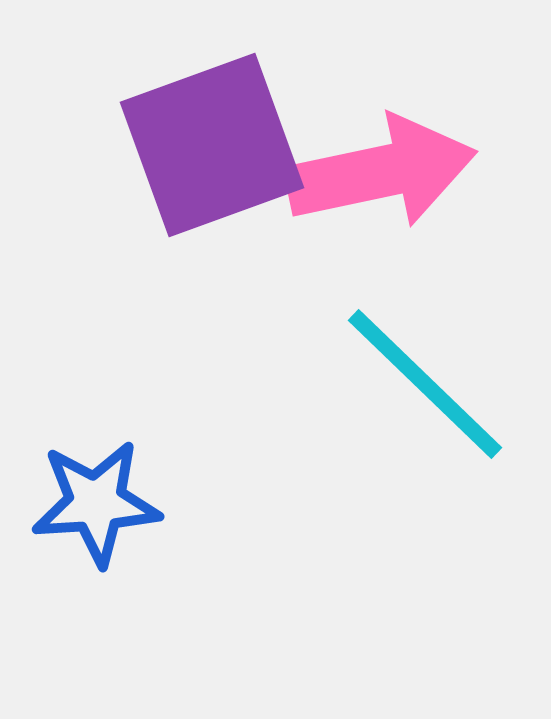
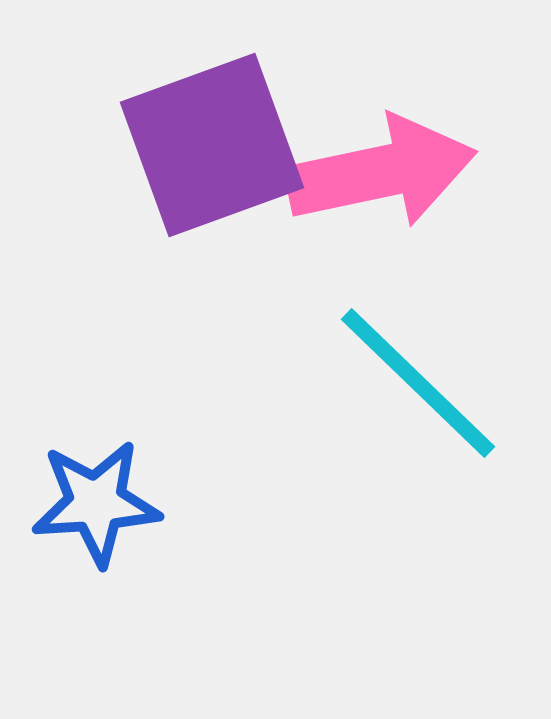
cyan line: moved 7 px left, 1 px up
